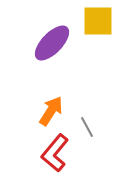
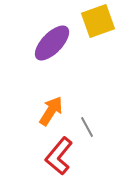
yellow square: rotated 20 degrees counterclockwise
red L-shape: moved 4 px right, 3 px down
